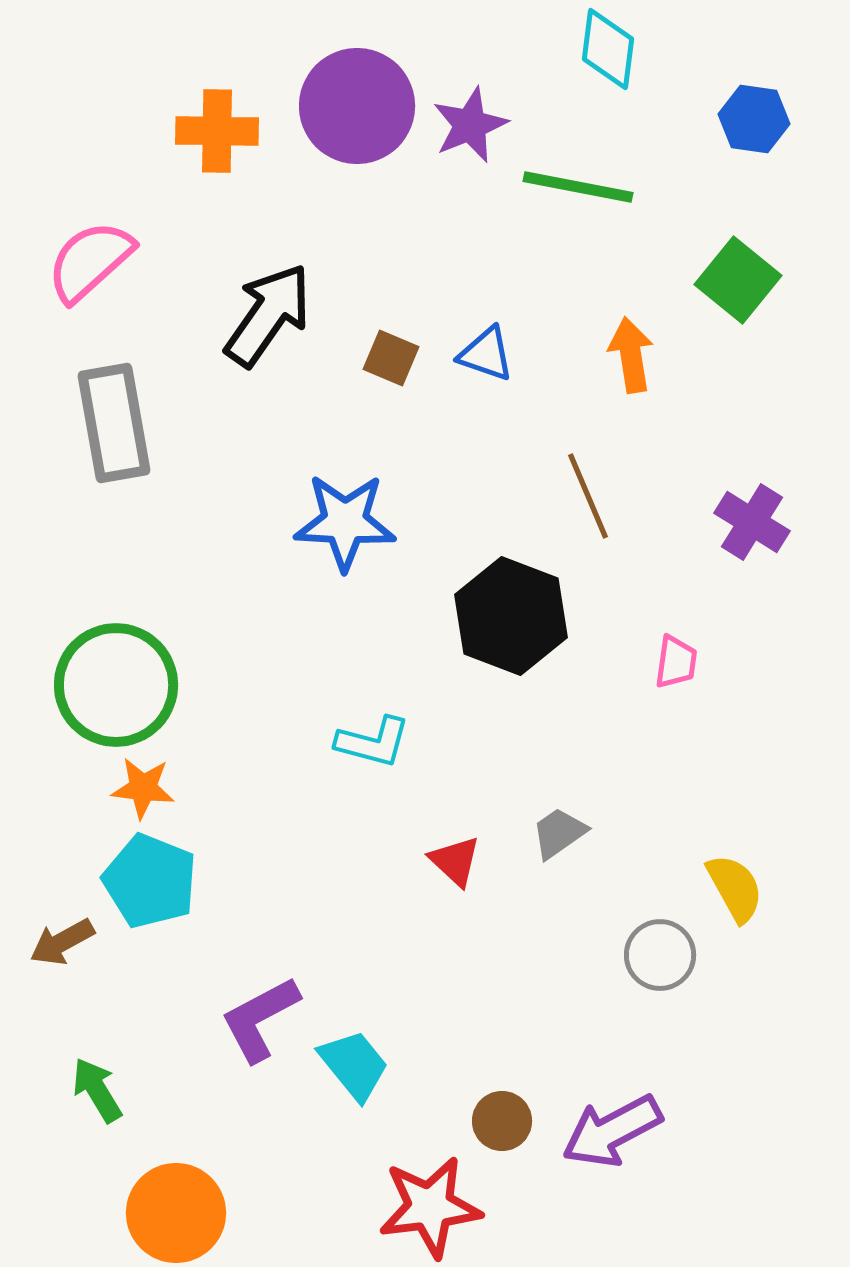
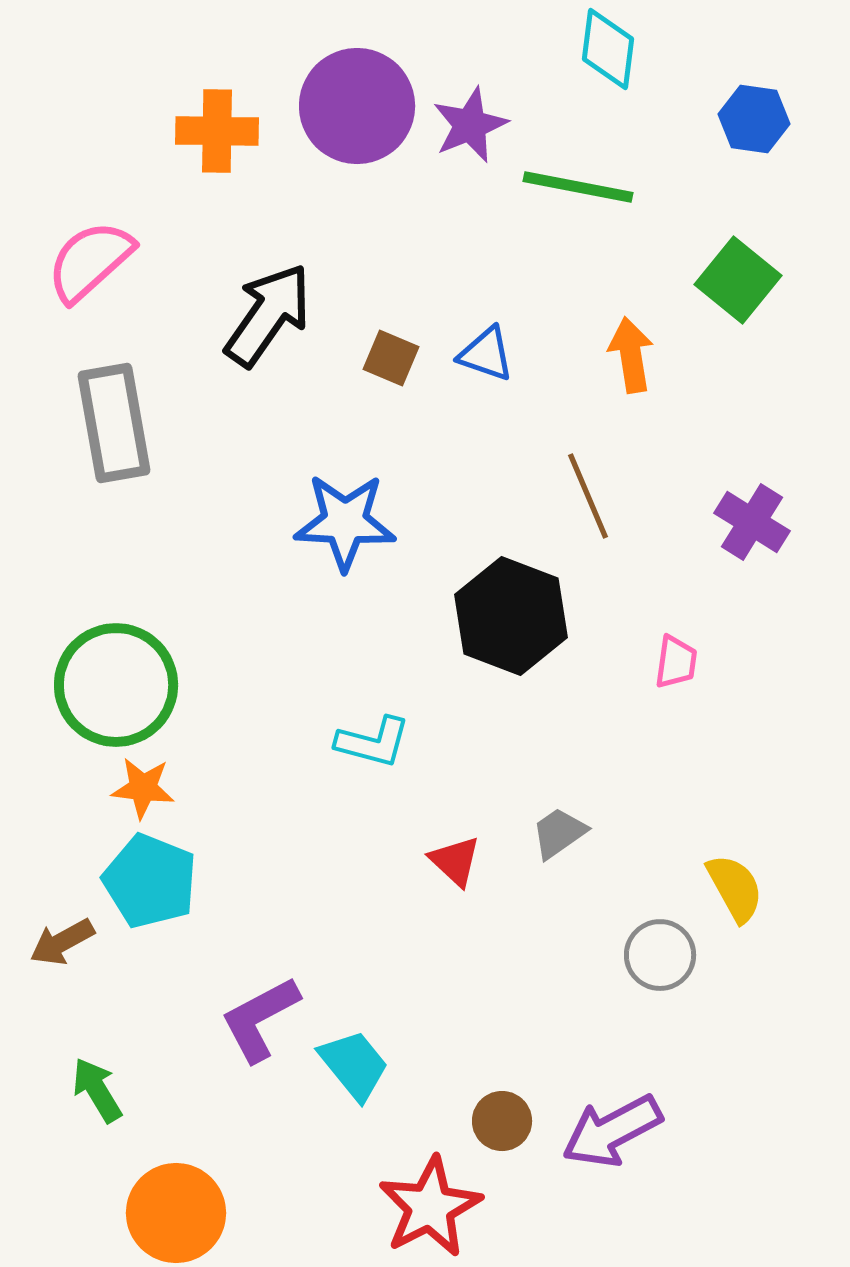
red star: rotated 20 degrees counterclockwise
